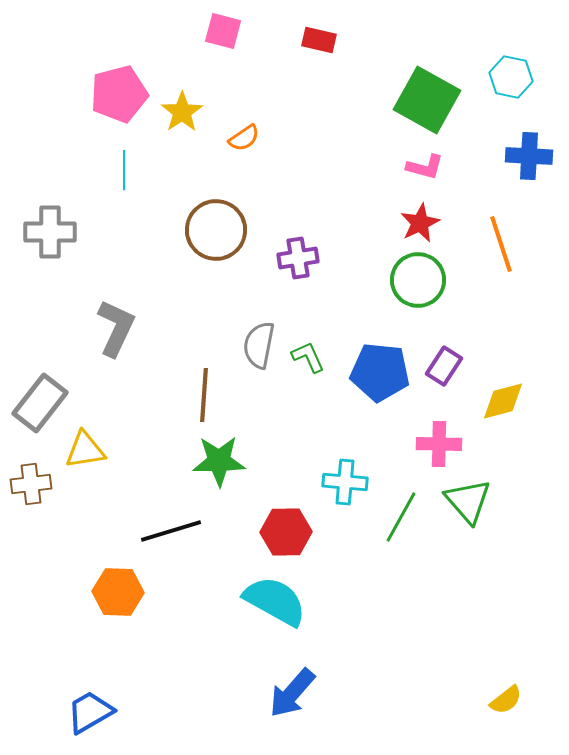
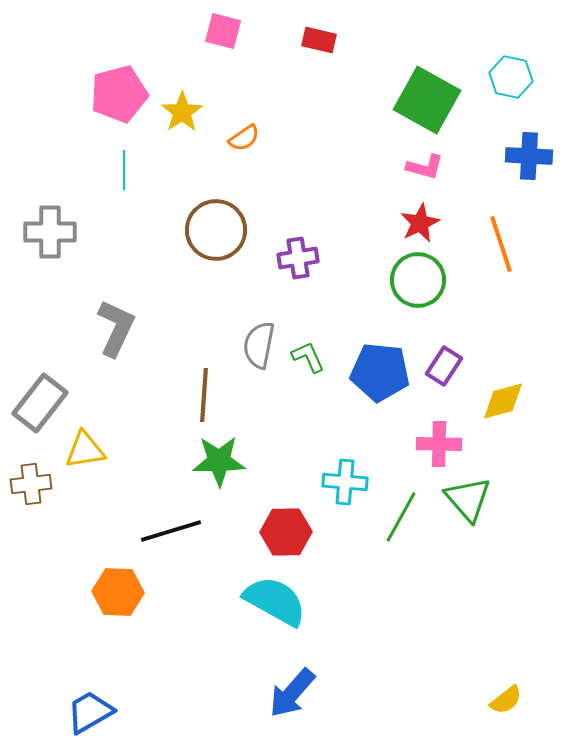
green triangle: moved 2 px up
